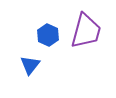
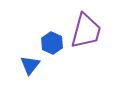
blue hexagon: moved 4 px right, 8 px down
